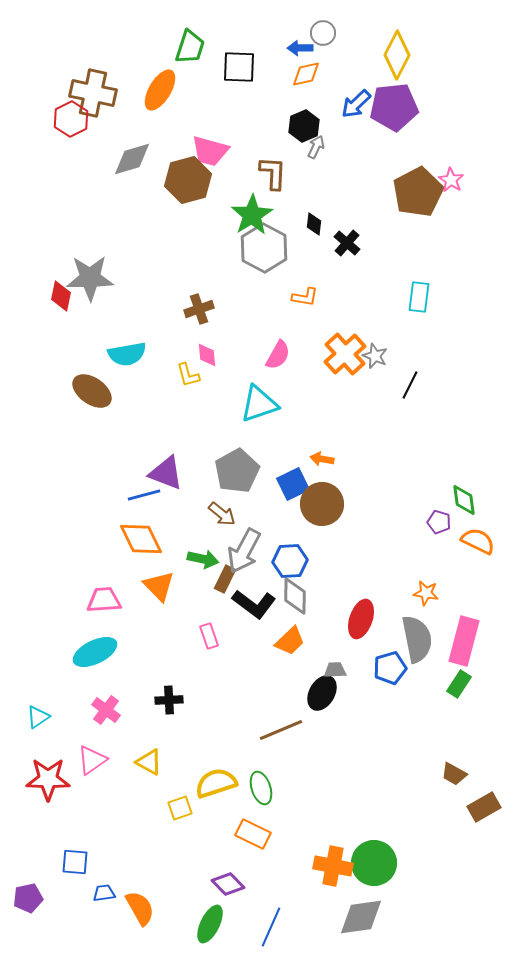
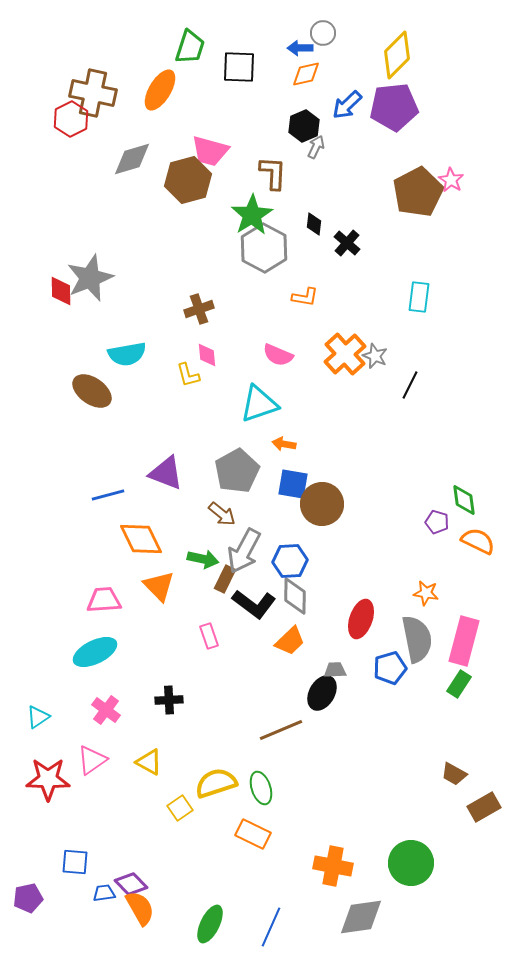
yellow diamond at (397, 55): rotated 18 degrees clockwise
blue arrow at (356, 104): moved 9 px left, 1 px down
gray star at (90, 278): rotated 21 degrees counterclockwise
red diamond at (61, 296): moved 5 px up; rotated 12 degrees counterclockwise
pink semicircle at (278, 355): rotated 84 degrees clockwise
orange arrow at (322, 459): moved 38 px left, 15 px up
blue square at (293, 484): rotated 36 degrees clockwise
blue line at (144, 495): moved 36 px left
purple pentagon at (439, 522): moved 2 px left
yellow square at (180, 808): rotated 15 degrees counterclockwise
green circle at (374, 863): moved 37 px right
purple diamond at (228, 884): moved 97 px left
